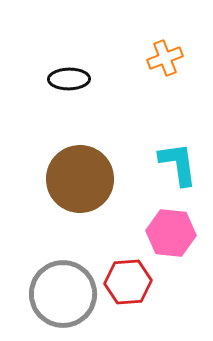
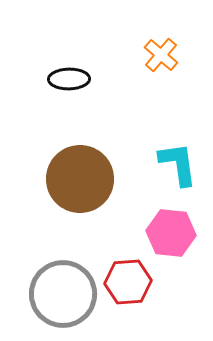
orange cross: moved 4 px left, 3 px up; rotated 28 degrees counterclockwise
